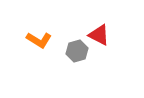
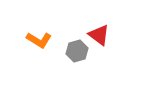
red triangle: rotated 10 degrees clockwise
